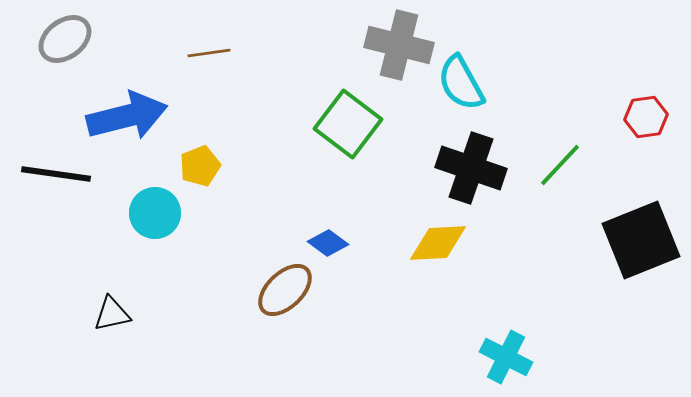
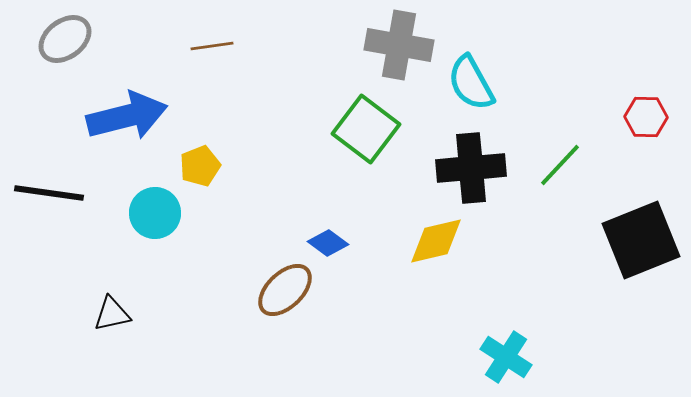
gray cross: rotated 4 degrees counterclockwise
brown line: moved 3 px right, 7 px up
cyan semicircle: moved 10 px right
red hexagon: rotated 9 degrees clockwise
green square: moved 18 px right, 5 px down
black cross: rotated 24 degrees counterclockwise
black line: moved 7 px left, 19 px down
yellow diamond: moved 2 px left, 2 px up; rotated 10 degrees counterclockwise
cyan cross: rotated 6 degrees clockwise
